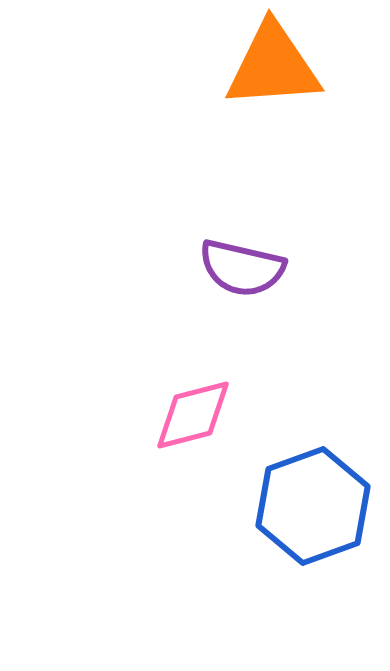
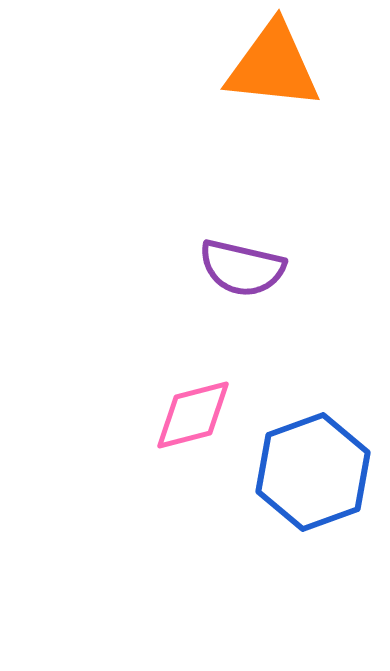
orange triangle: rotated 10 degrees clockwise
blue hexagon: moved 34 px up
